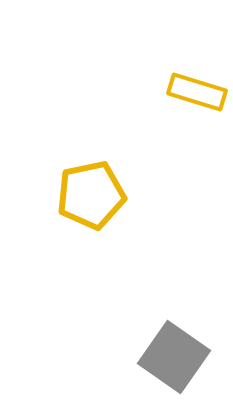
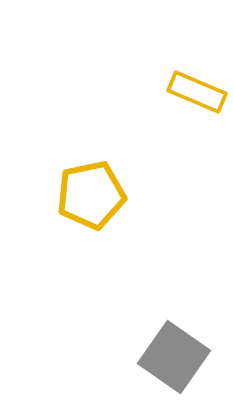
yellow rectangle: rotated 6 degrees clockwise
